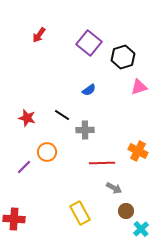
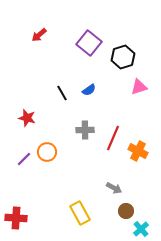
red arrow: rotated 14 degrees clockwise
black line: moved 22 px up; rotated 28 degrees clockwise
red line: moved 11 px right, 25 px up; rotated 65 degrees counterclockwise
purple line: moved 8 px up
red cross: moved 2 px right, 1 px up
